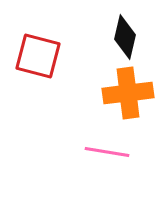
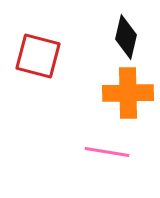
black diamond: moved 1 px right
orange cross: rotated 6 degrees clockwise
